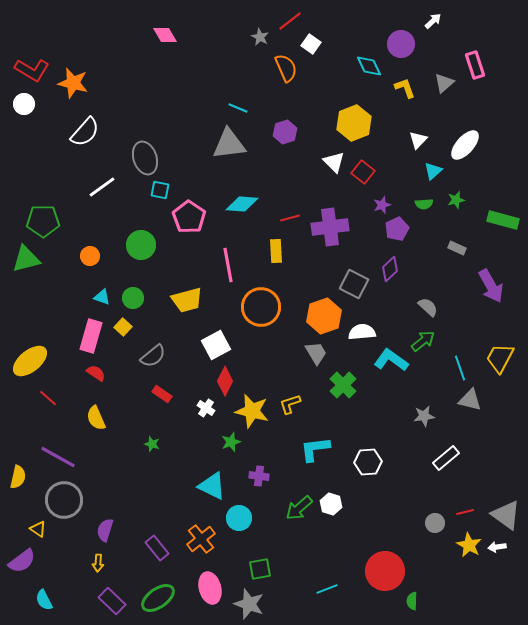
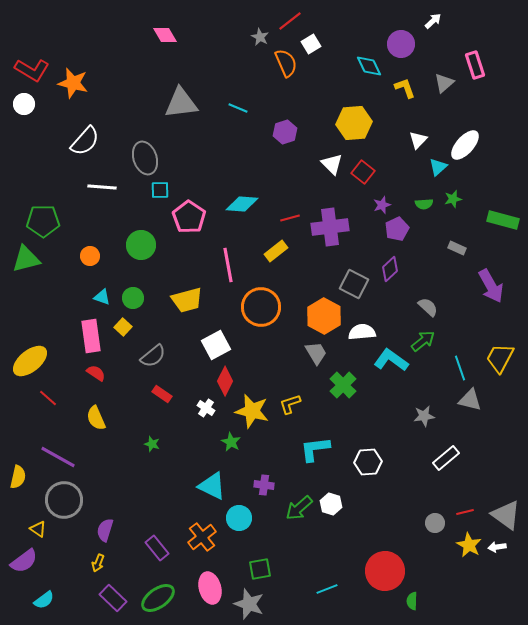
white square at (311, 44): rotated 24 degrees clockwise
orange semicircle at (286, 68): moved 5 px up
yellow hexagon at (354, 123): rotated 16 degrees clockwise
white semicircle at (85, 132): moved 9 px down
gray triangle at (229, 144): moved 48 px left, 41 px up
white triangle at (334, 162): moved 2 px left, 2 px down
cyan triangle at (433, 171): moved 5 px right, 4 px up
white line at (102, 187): rotated 40 degrees clockwise
cyan square at (160, 190): rotated 12 degrees counterclockwise
green star at (456, 200): moved 3 px left, 1 px up
yellow rectangle at (276, 251): rotated 55 degrees clockwise
orange hexagon at (324, 316): rotated 12 degrees counterclockwise
pink rectangle at (91, 336): rotated 24 degrees counterclockwise
green star at (231, 442): rotated 24 degrees counterclockwise
purple cross at (259, 476): moved 5 px right, 9 px down
orange cross at (201, 539): moved 1 px right, 2 px up
purple semicircle at (22, 561): moved 2 px right
yellow arrow at (98, 563): rotated 18 degrees clockwise
cyan semicircle at (44, 600): rotated 100 degrees counterclockwise
purple rectangle at (112, 601): moved 1 px right, 3 px up
